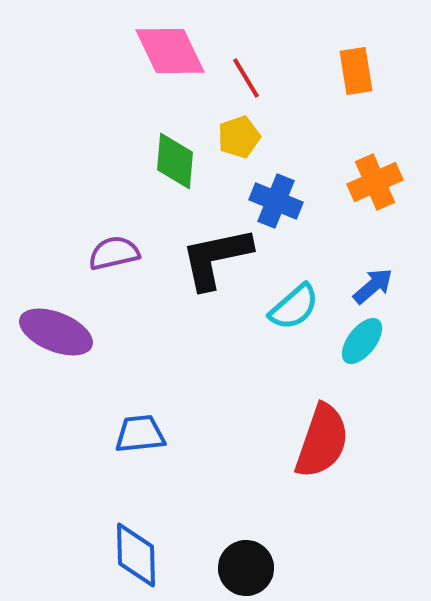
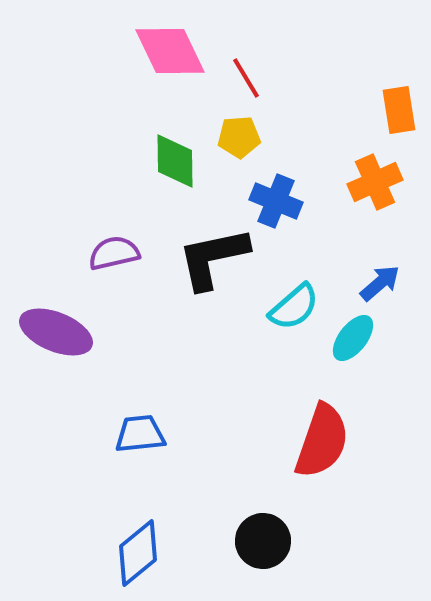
orange rectangle: moved 43 px right, 39 px down
yellow pentagon: rotated 15 degrees clockwise
green diamond: rotated 6 degrees counterclockwise
black L-shape: moved 3 px left
blue arrow: moved 7 px right, 3 px up
cyan ellipse: moved 9 px left, 3 px up
blue diamond: moved 2 px right, 2 px up; rotated 52 degrees clockwise
black circle: moved 17 px right, 27 px up
